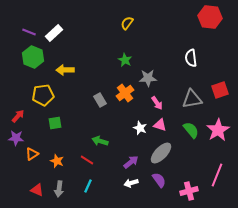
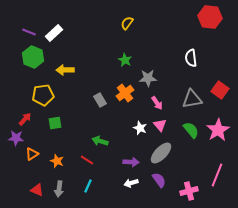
red square: rotated 36 degrees counterclockwise
red arrow: moved 7 px right, 3 px down
pink triangle: rotated 32 degrees clockwise
purple arrow: rotated 42 degrees clockwise
